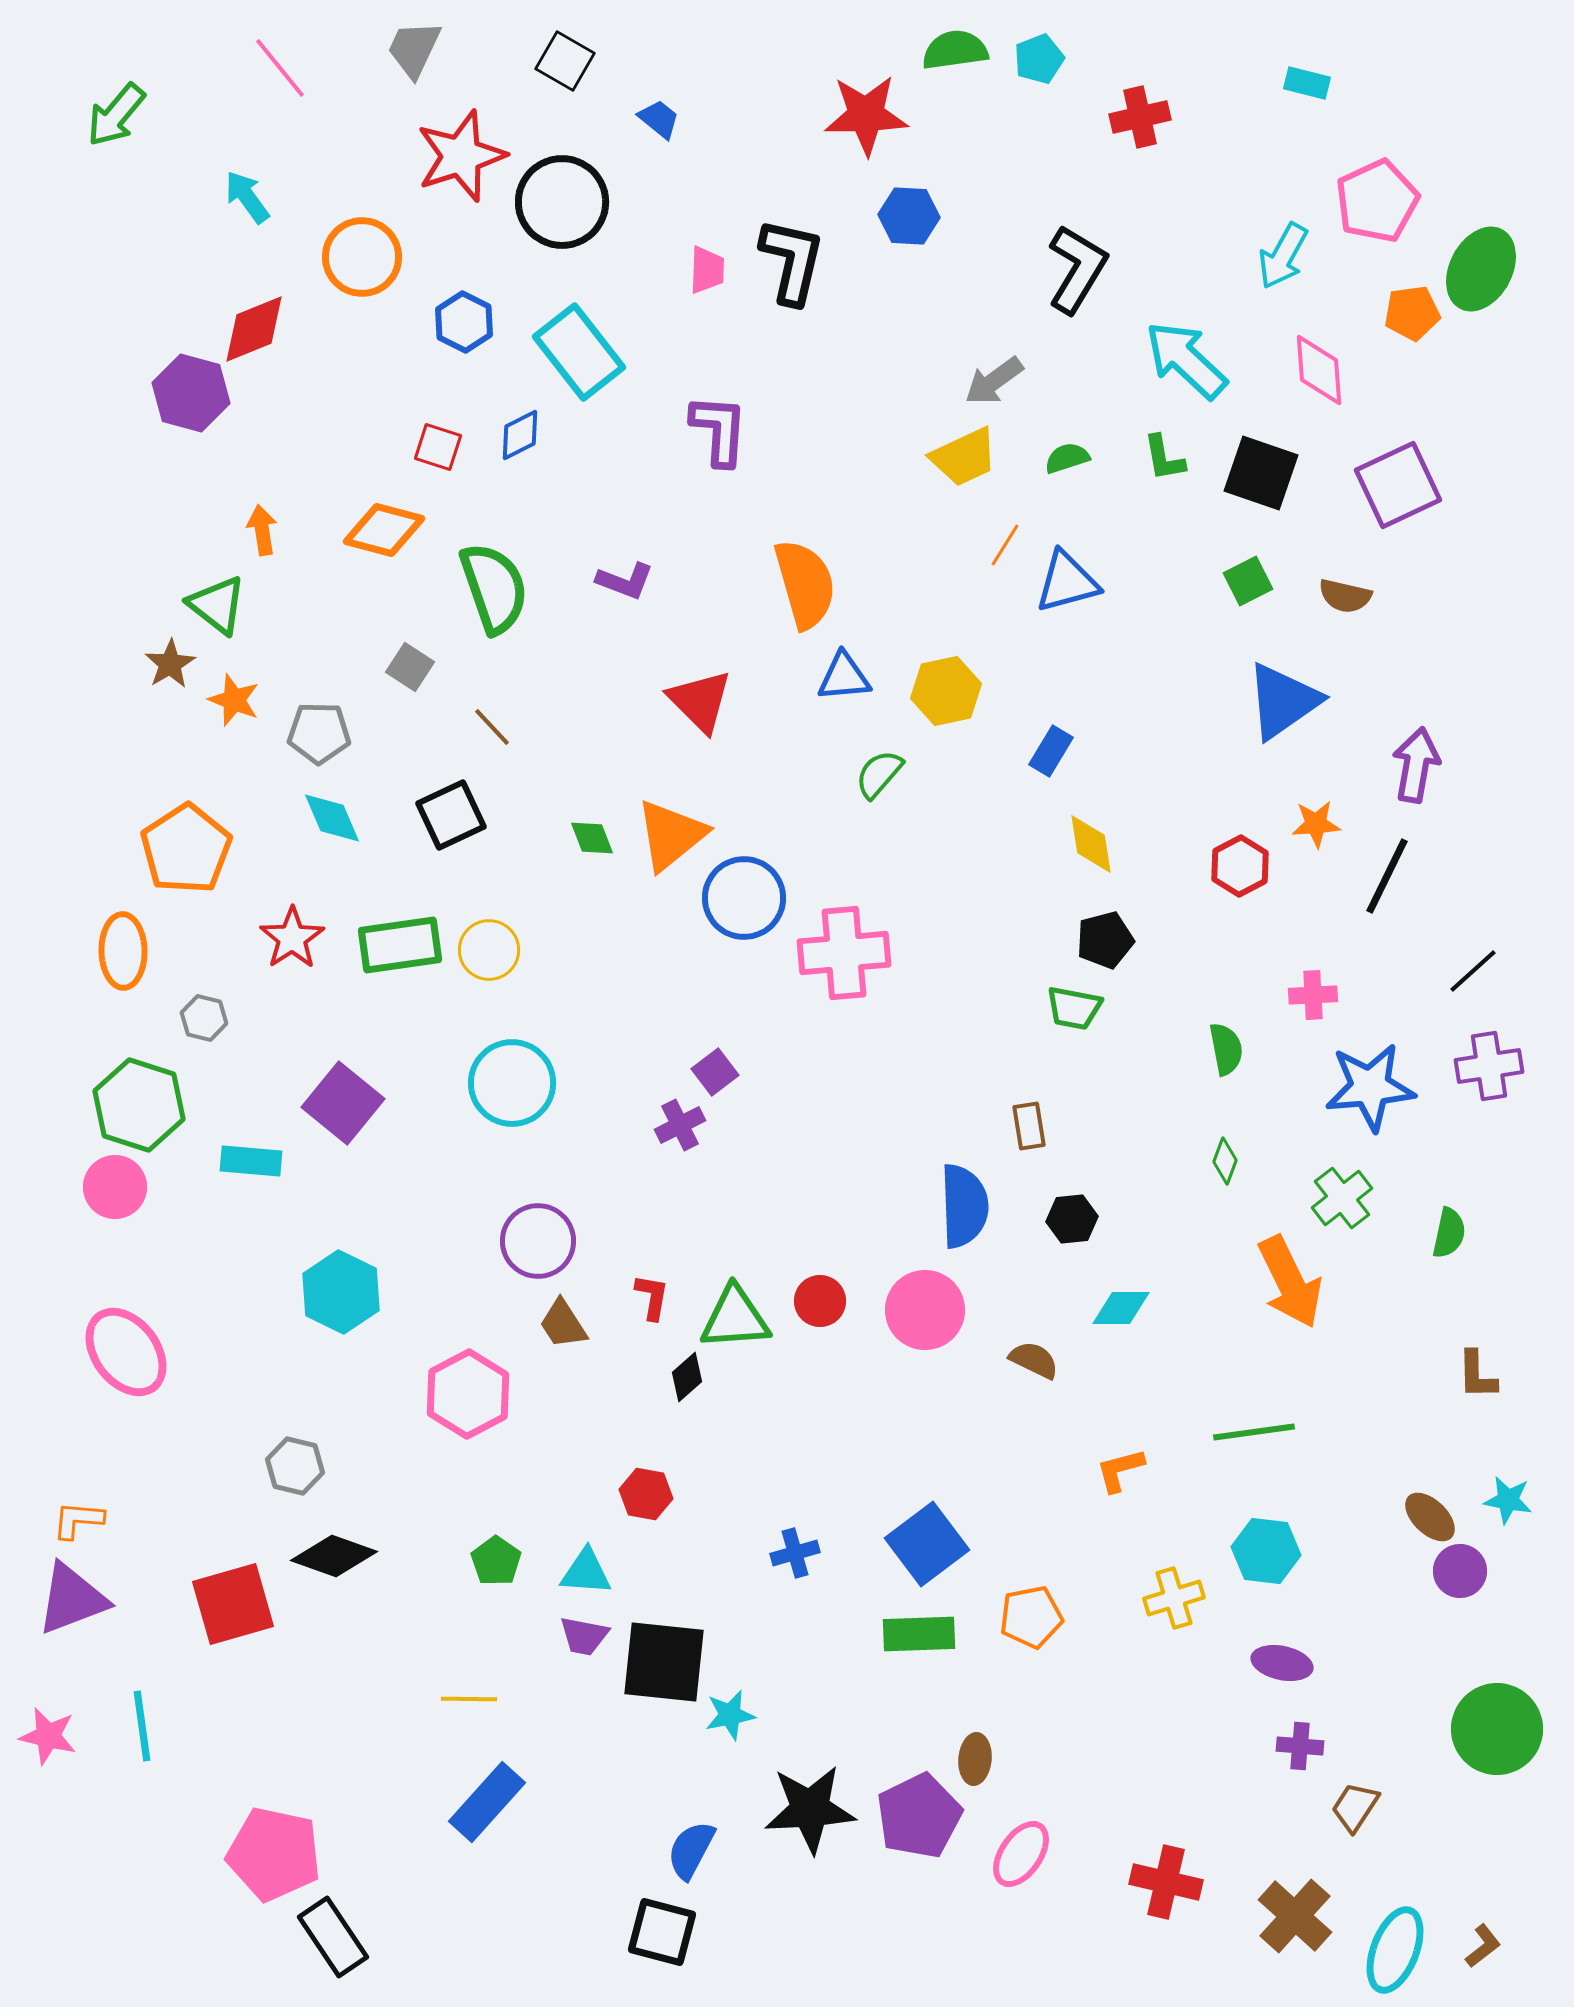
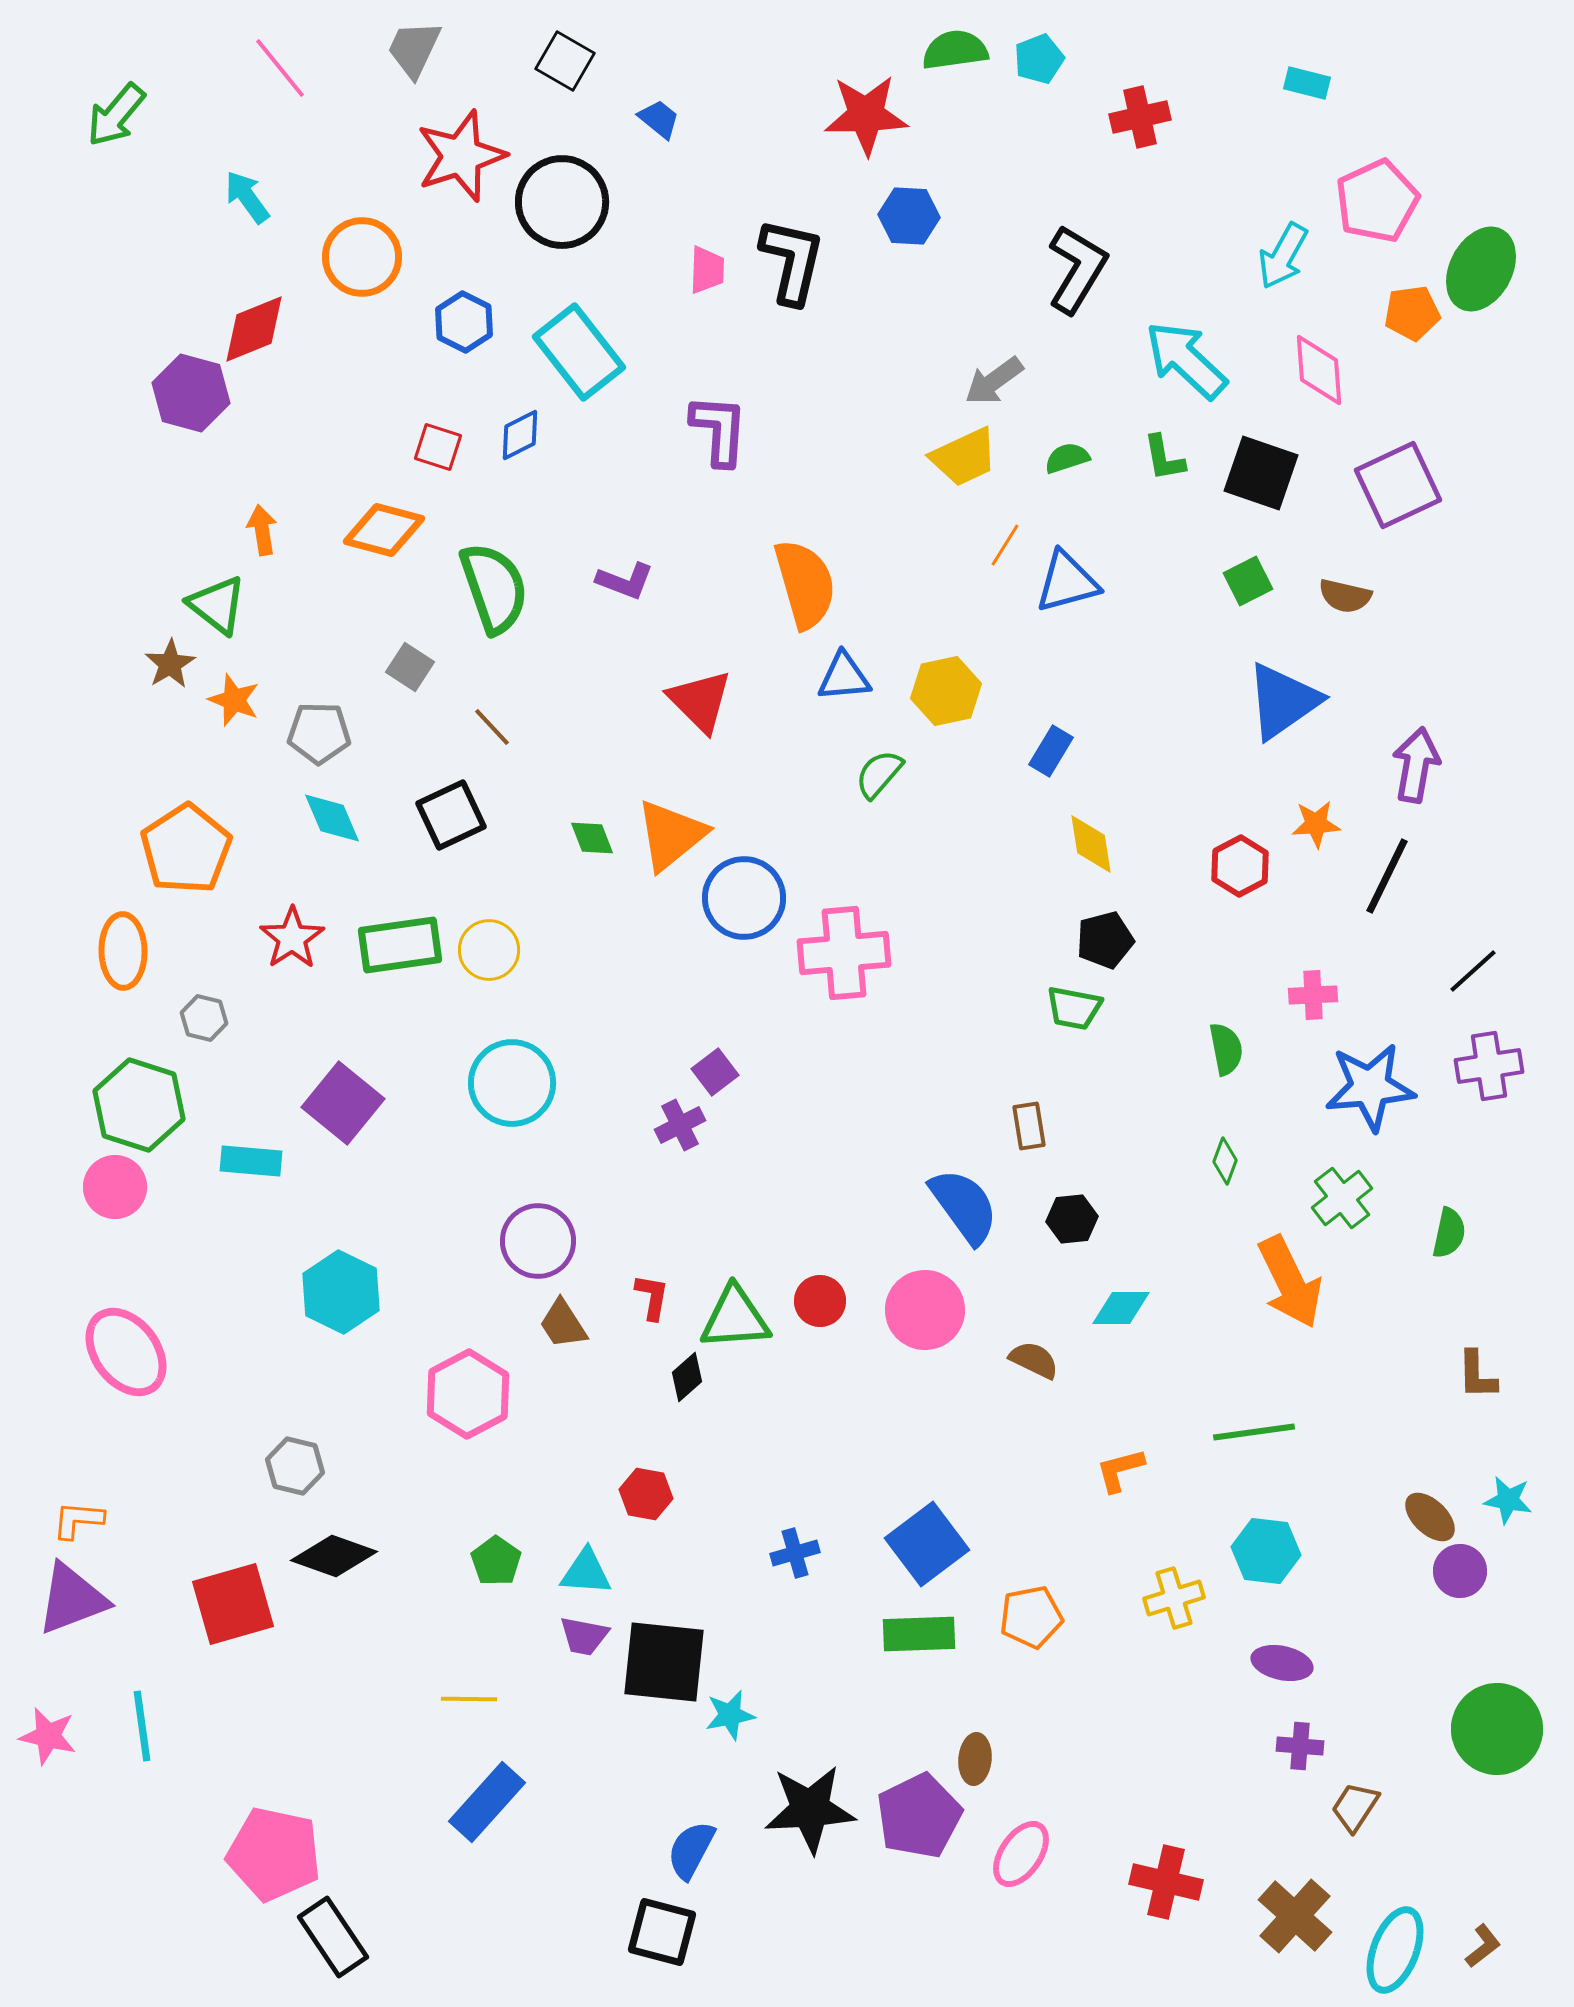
blue semicircle at (964, 1206): rotated 34 degrees counterclockwise
